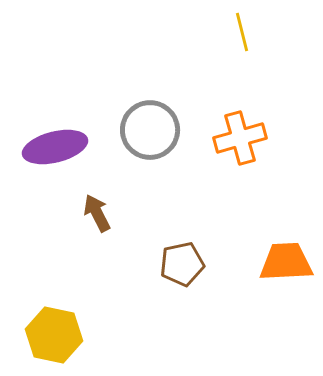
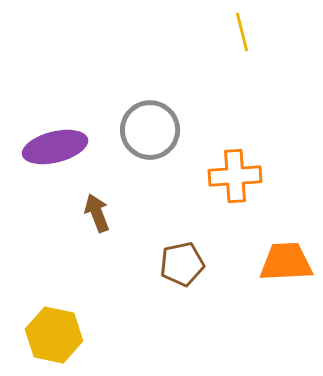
orange cross: moved 5 px left, 38 px down; rotated 12 degrees clockwise
brown arrow: rotated 6 degrees clockwise
